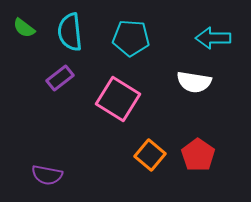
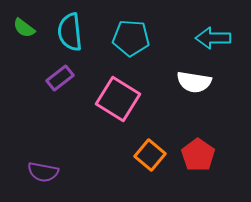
purple semicircle: moved 4 px left, 3 px up
